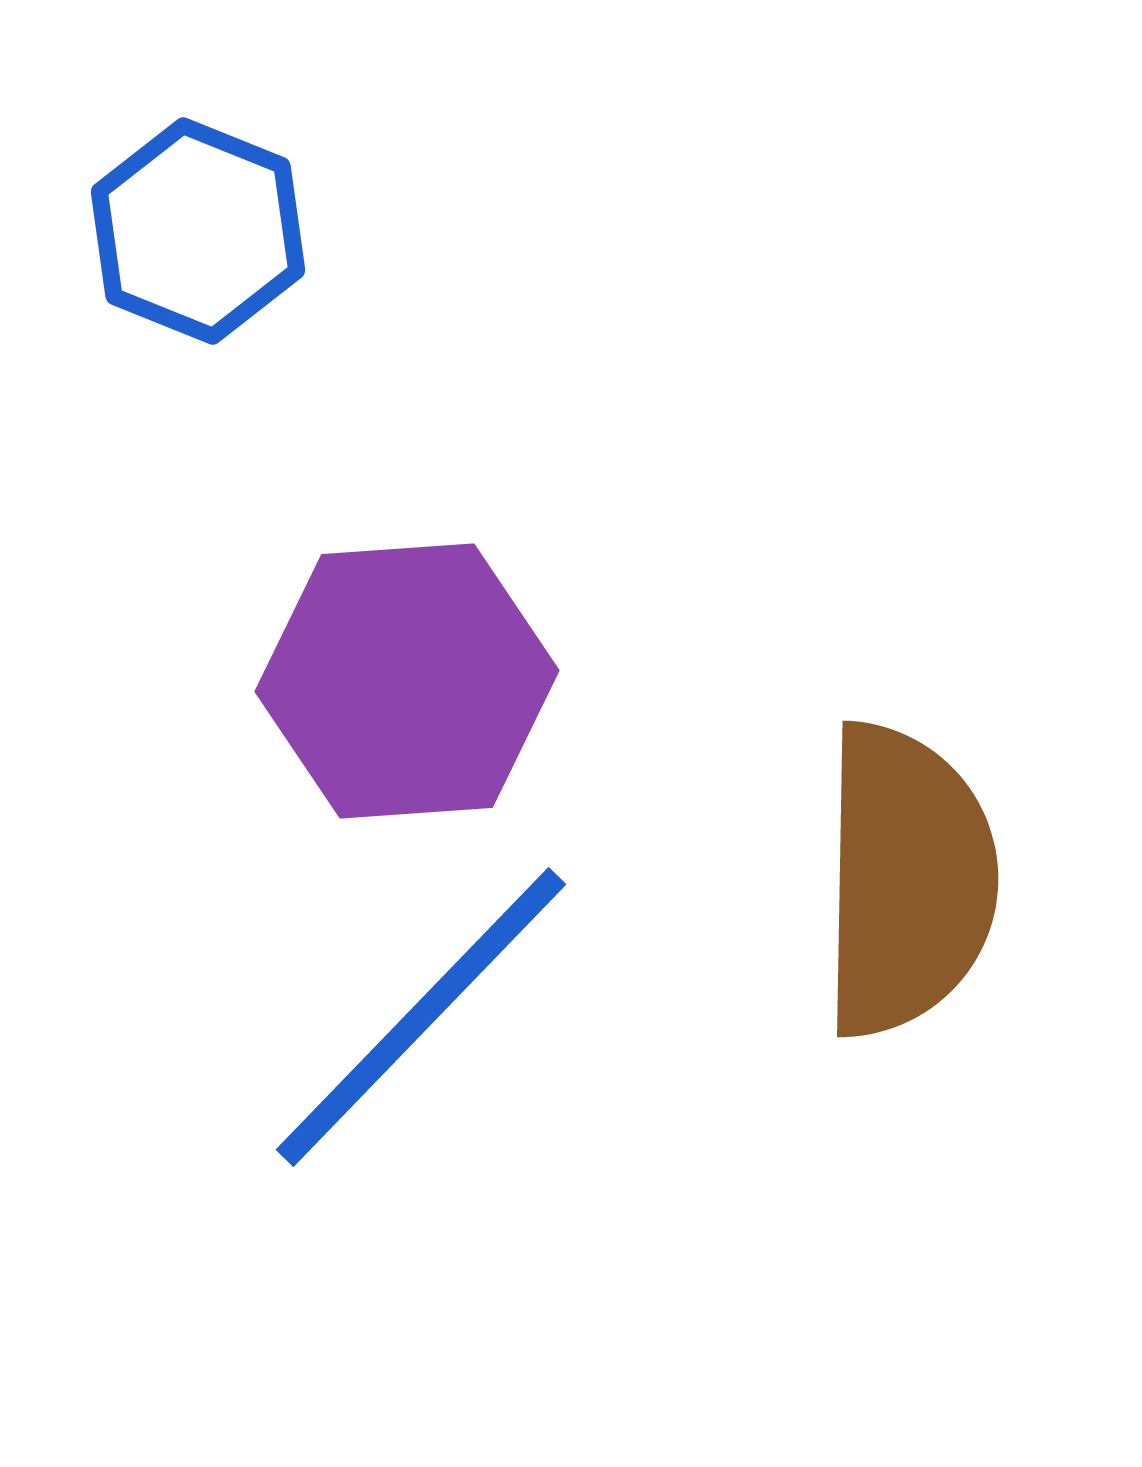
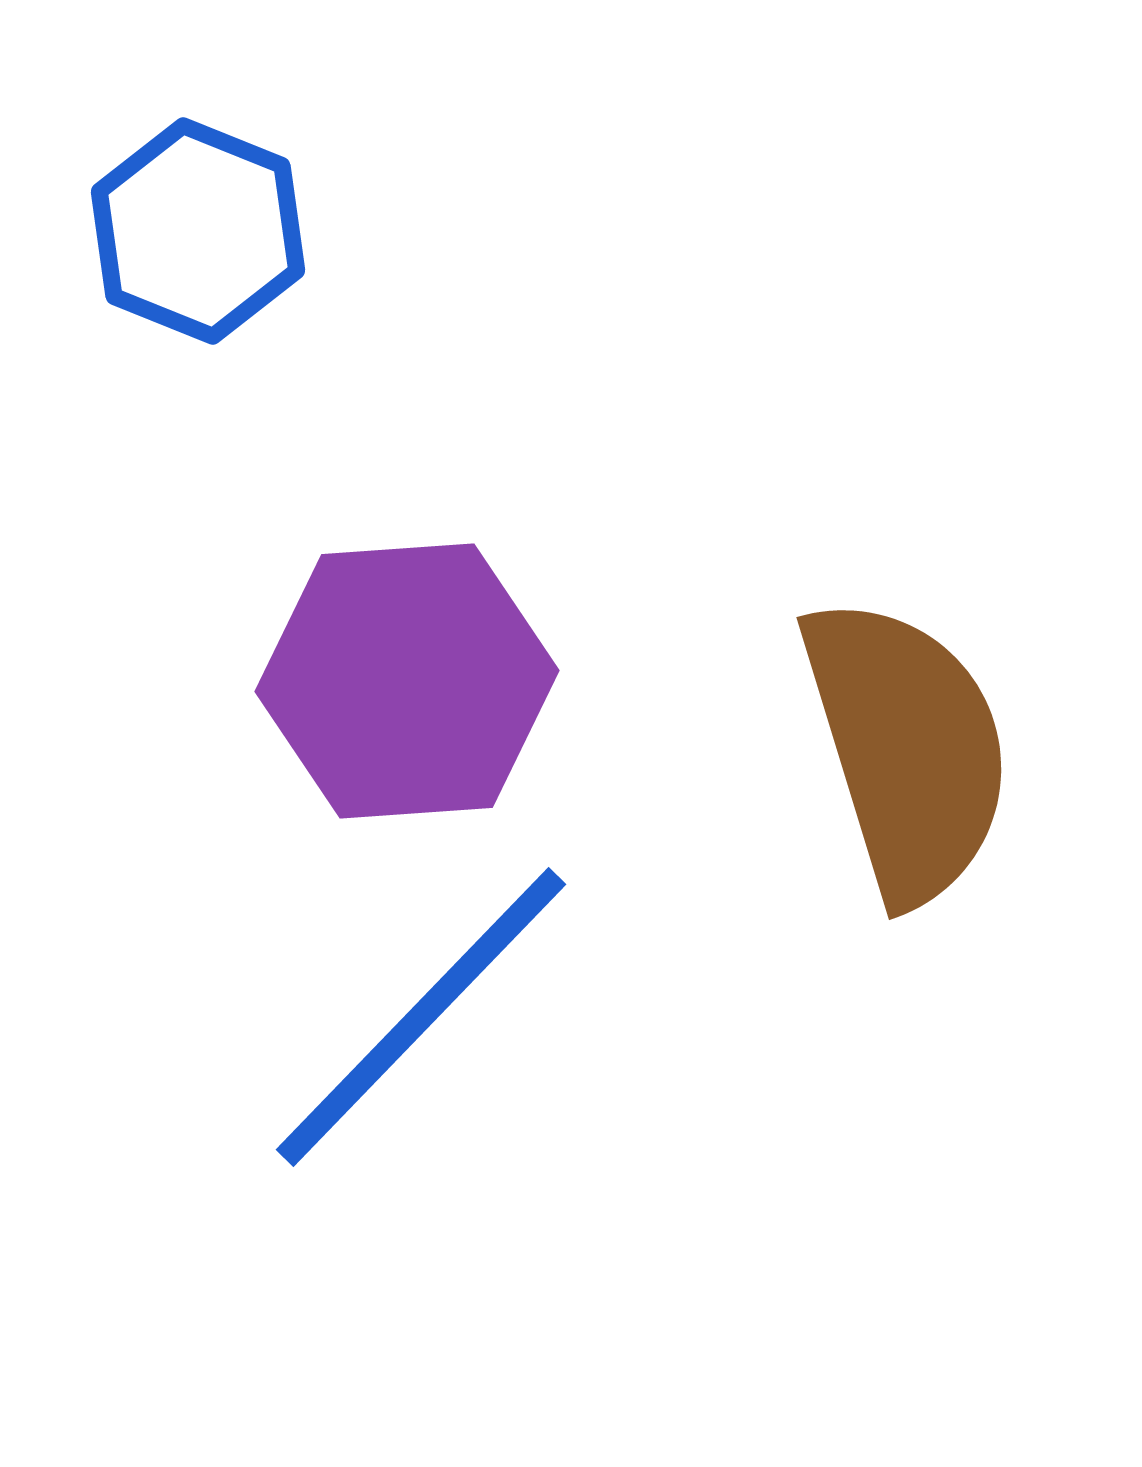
brown semicircle: moved 131 px up; rotated 18 degrees counterclockwise
